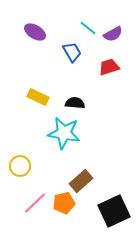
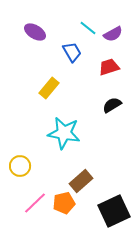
yellow rectangle: moved 11 px right, 9 px up; rotated 75 degrees counterclockwise
black semicircle: moved 37 px right, 2 px down; rotated 36 degrees counterclockwise
